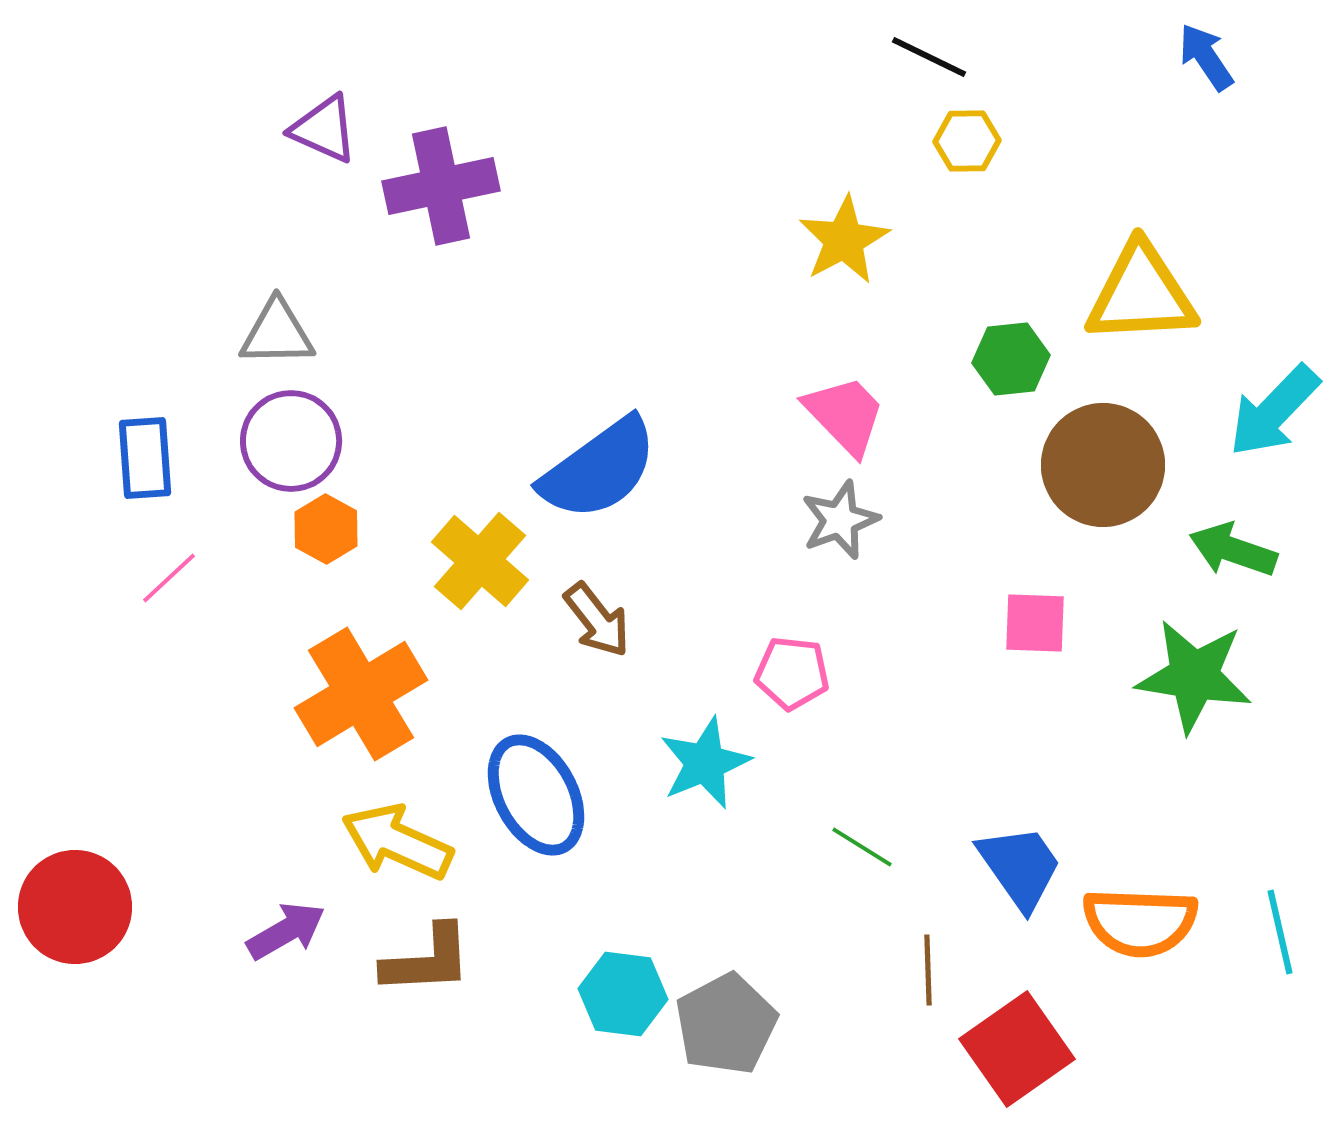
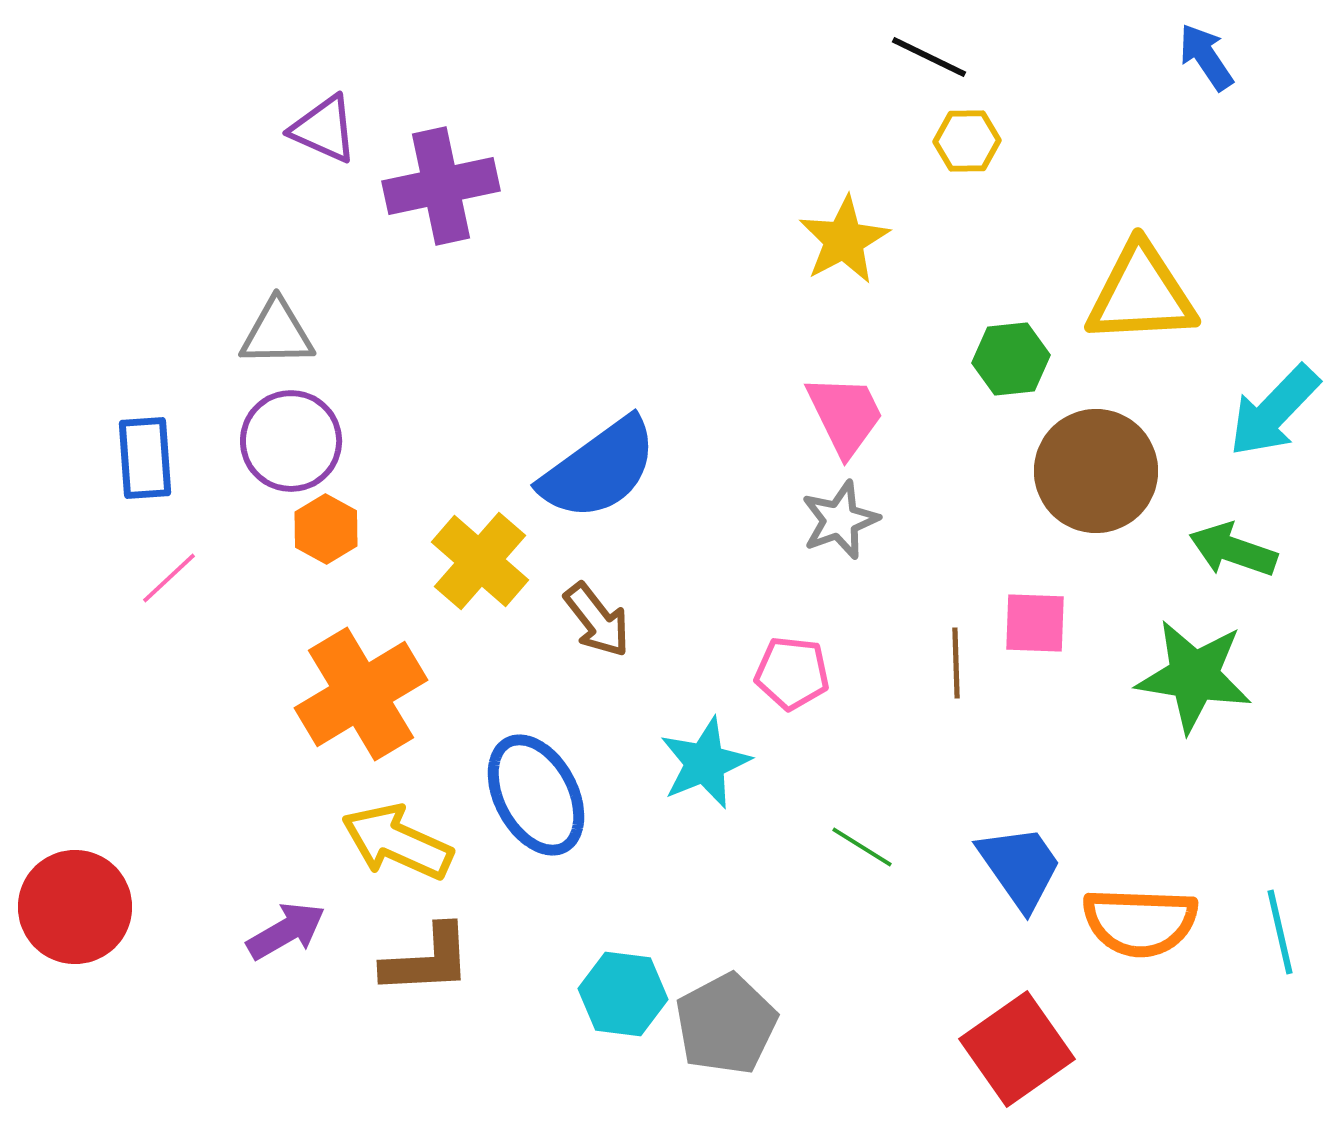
pink trapezoid: rotated 18 degrees clockwise
brown circle: moved 7 px left, 6 px down
brown line: moved 28 px right, 307 px up
